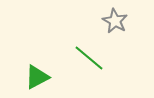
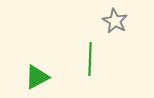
green line: moved 1 px right, 1 px down; rotated 52 degrees clockwise
